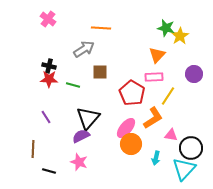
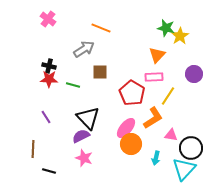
orange line: rotated 18 degrees clockwise
black triangle: rotated 25 degrees counterclockwise
pink star: moved 5 px right, 4 px up
